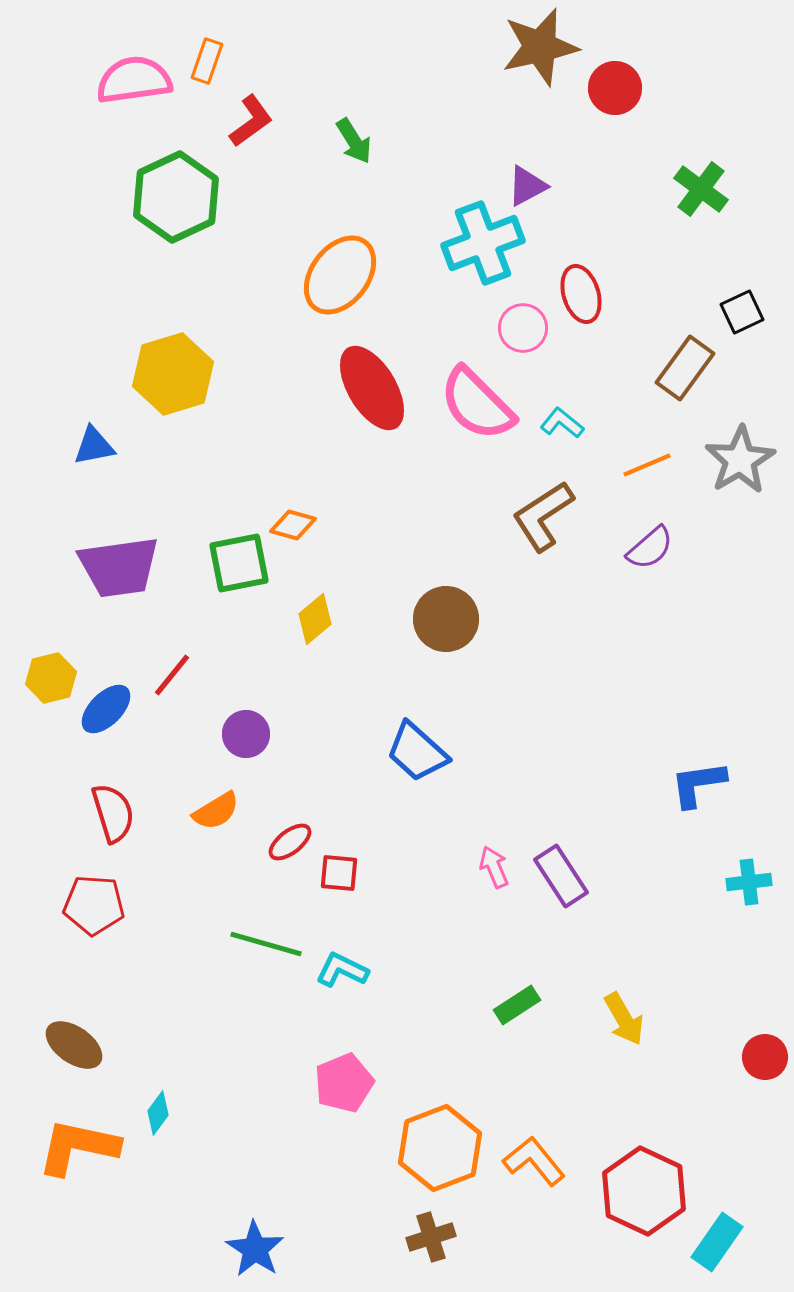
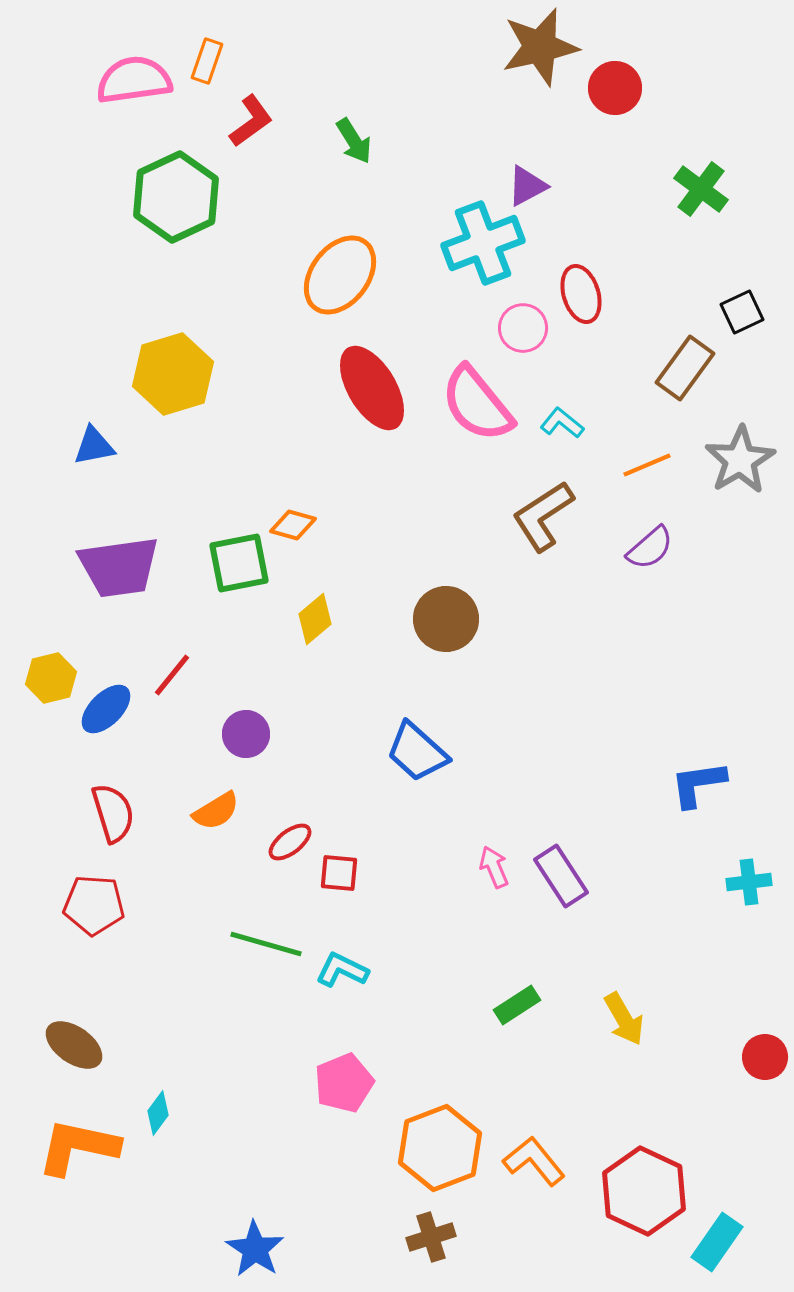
pink semicircle at (477, 404): rotated 6 degrees clockwise
